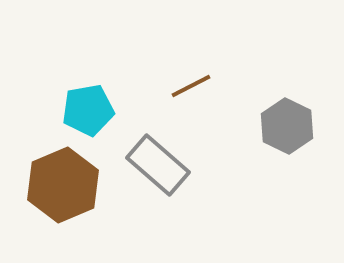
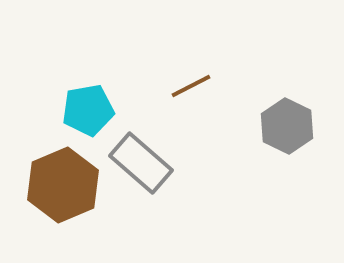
gray rectangle: moved 17 px left, 2 px up
